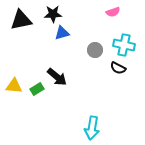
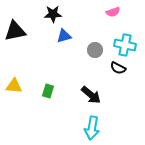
black triangle: moved 6 px left, 11 px down
blue triangle: moved 2 px right, 3 px down
cyan cross: moved 1 px right
black arrow: moved 34 px right, 18 px down
green rectangle: moved 11 px right, 2 px down; rotated 40 degrees counterclockwise
